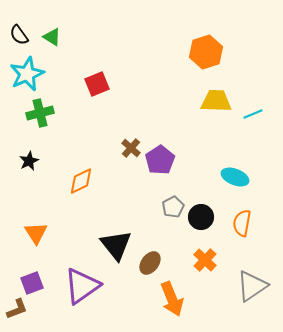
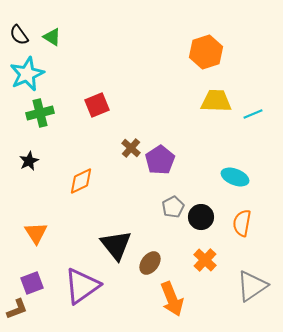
red square: moved 21 px down
